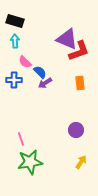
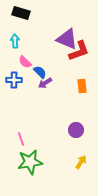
black rectangle: moved 6 px right, 8 px up
orange rectangle: moved 2 px right, 3 px down
